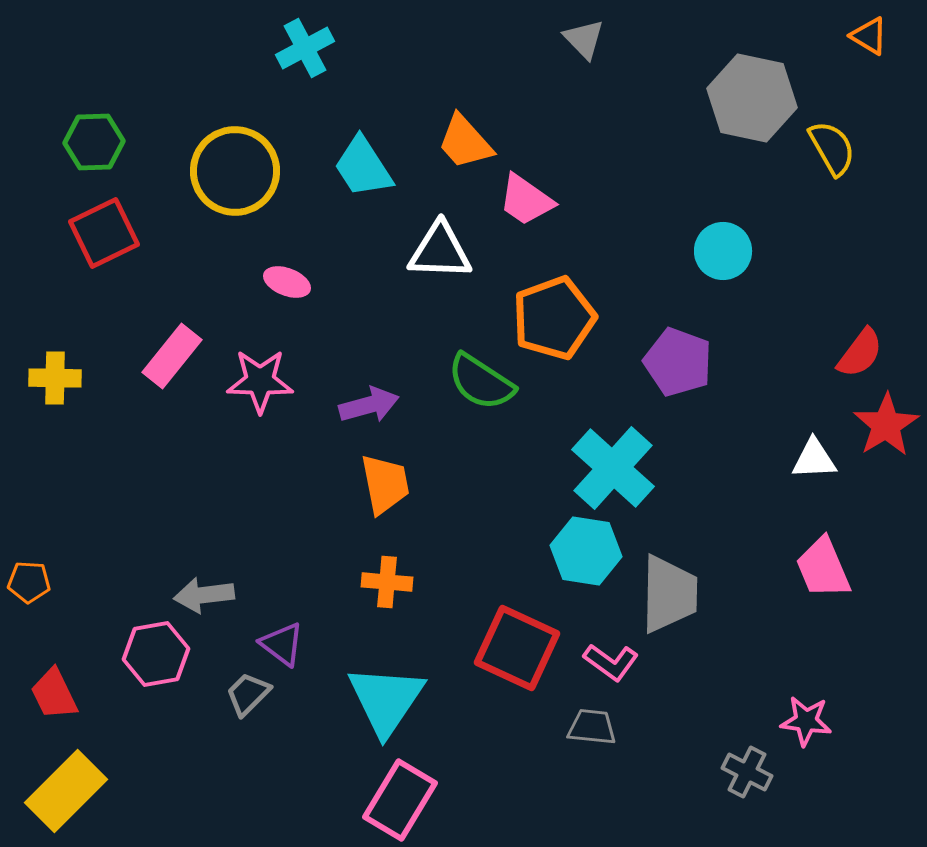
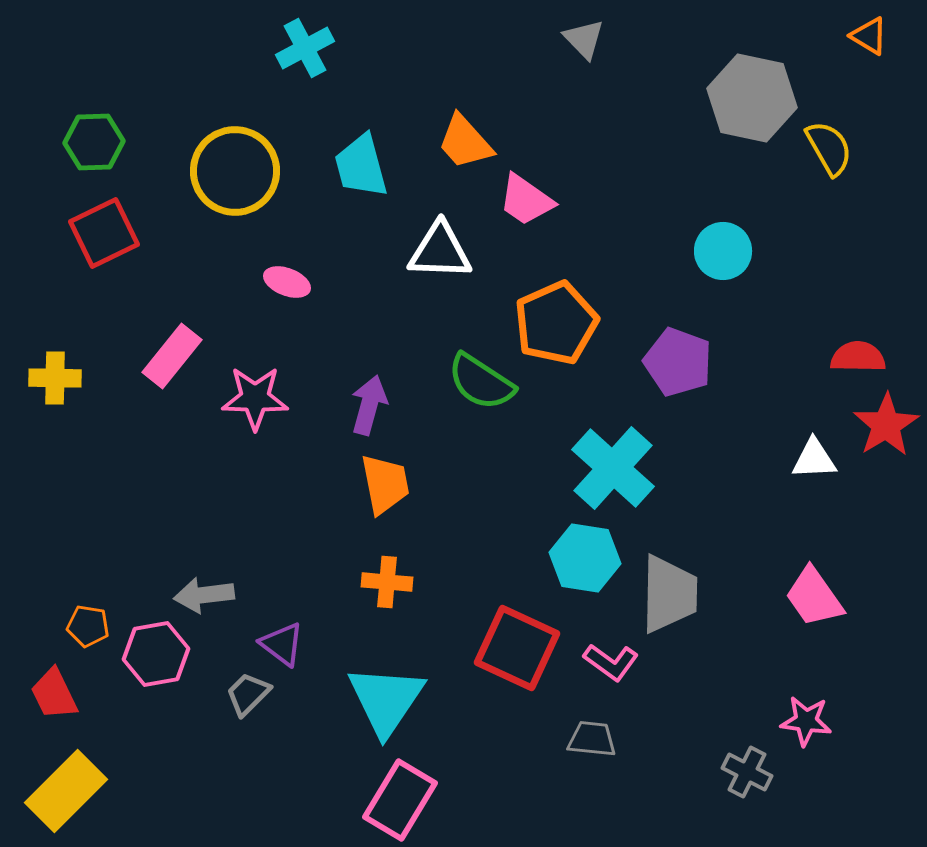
yellow semicircle at (832, 148): moved 3 px left
cyan trapezoid at (363, 167): moved 2 px left, 1 px up; rotated 18 degrees clockwise
orange pentagon at (554, 318): moved 2 px right, 5 px down; rotated 4 degrees counterclockwise
red semicircle at (860, 353): moved 2 px left, 4 px down; rotated 126 degrees counterclockwise
pink star at (260, 381): moved 5 px left, 17 px down
purple arrow at (369, 405): rotated 60 degrees counterclockwise
cyan hexagon at (586, 551): moved 1 px left, 7 px down
pink trapezoid at (823, 568): moved 9 px left, 29 px down; rotated 12 degrees counterclockwise
orange pentagon at (29, 582): moved 59 px right, 44 px down; rotated 6 degrees clockwise
gray trapezoid at (592, 727): moved 12 px down
